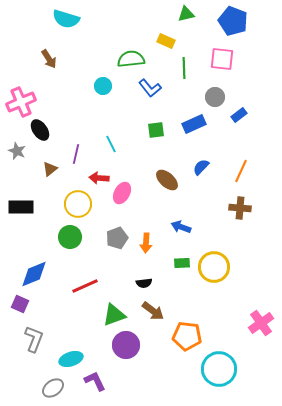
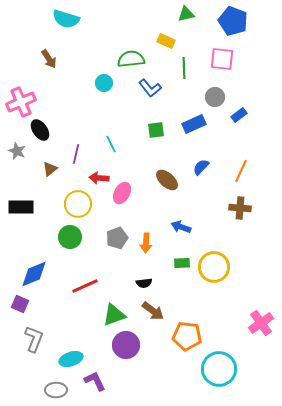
cyan circle at (103, 86): moved 1 px right, 3 px up
gray ellipse at (53, 388): moved 3 px right, 2 px down; rotated 35 degrees clockwise
